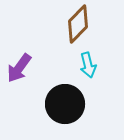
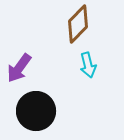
black circle: moved 29 px left, 7 px down
